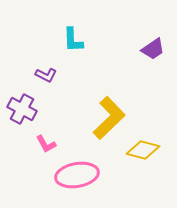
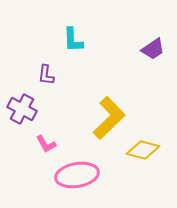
purple L-shape: rotated 70 degrees clockwise
